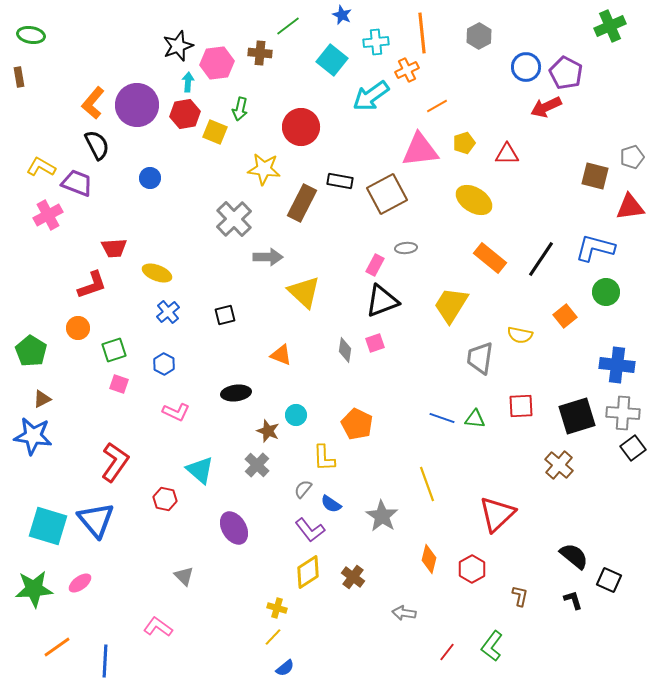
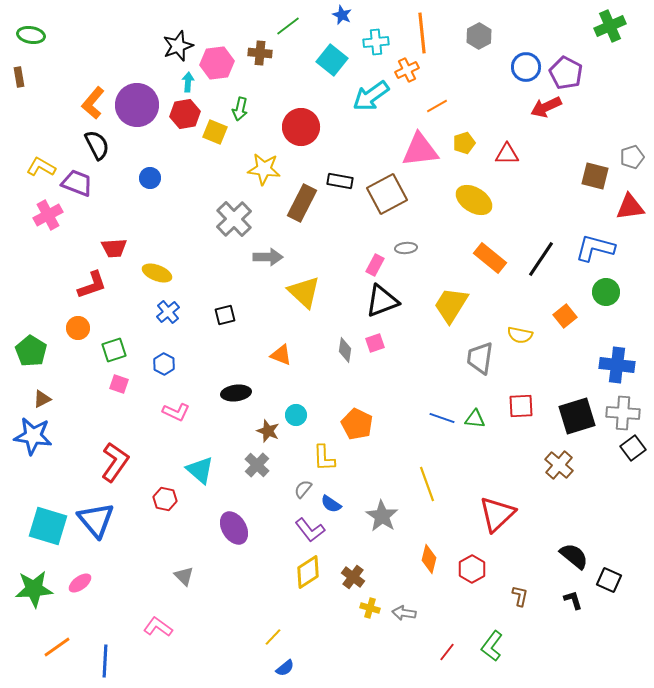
yellow cross at (277, 608): moved 93 px right
